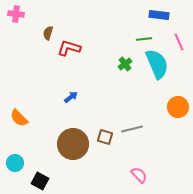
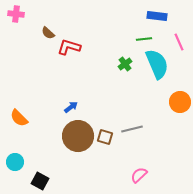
blue rectangle: moved 2 px left, 1 px down
brown semicircle: rotated 64 degrees counterclockwise
red L-shape: moved 1 px up
blue arrow: moved 10 px down
orange circle: moved 2 px right, 5 px up
brown circle: moved 5 px right, 8 px up
cyan circle: moved 1 px up
pink semicircle: rotated 90 degrees counterclockwise
